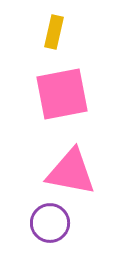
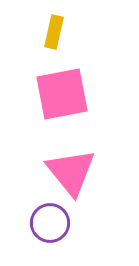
pink triangle: rotated 40 degrees clockwise
